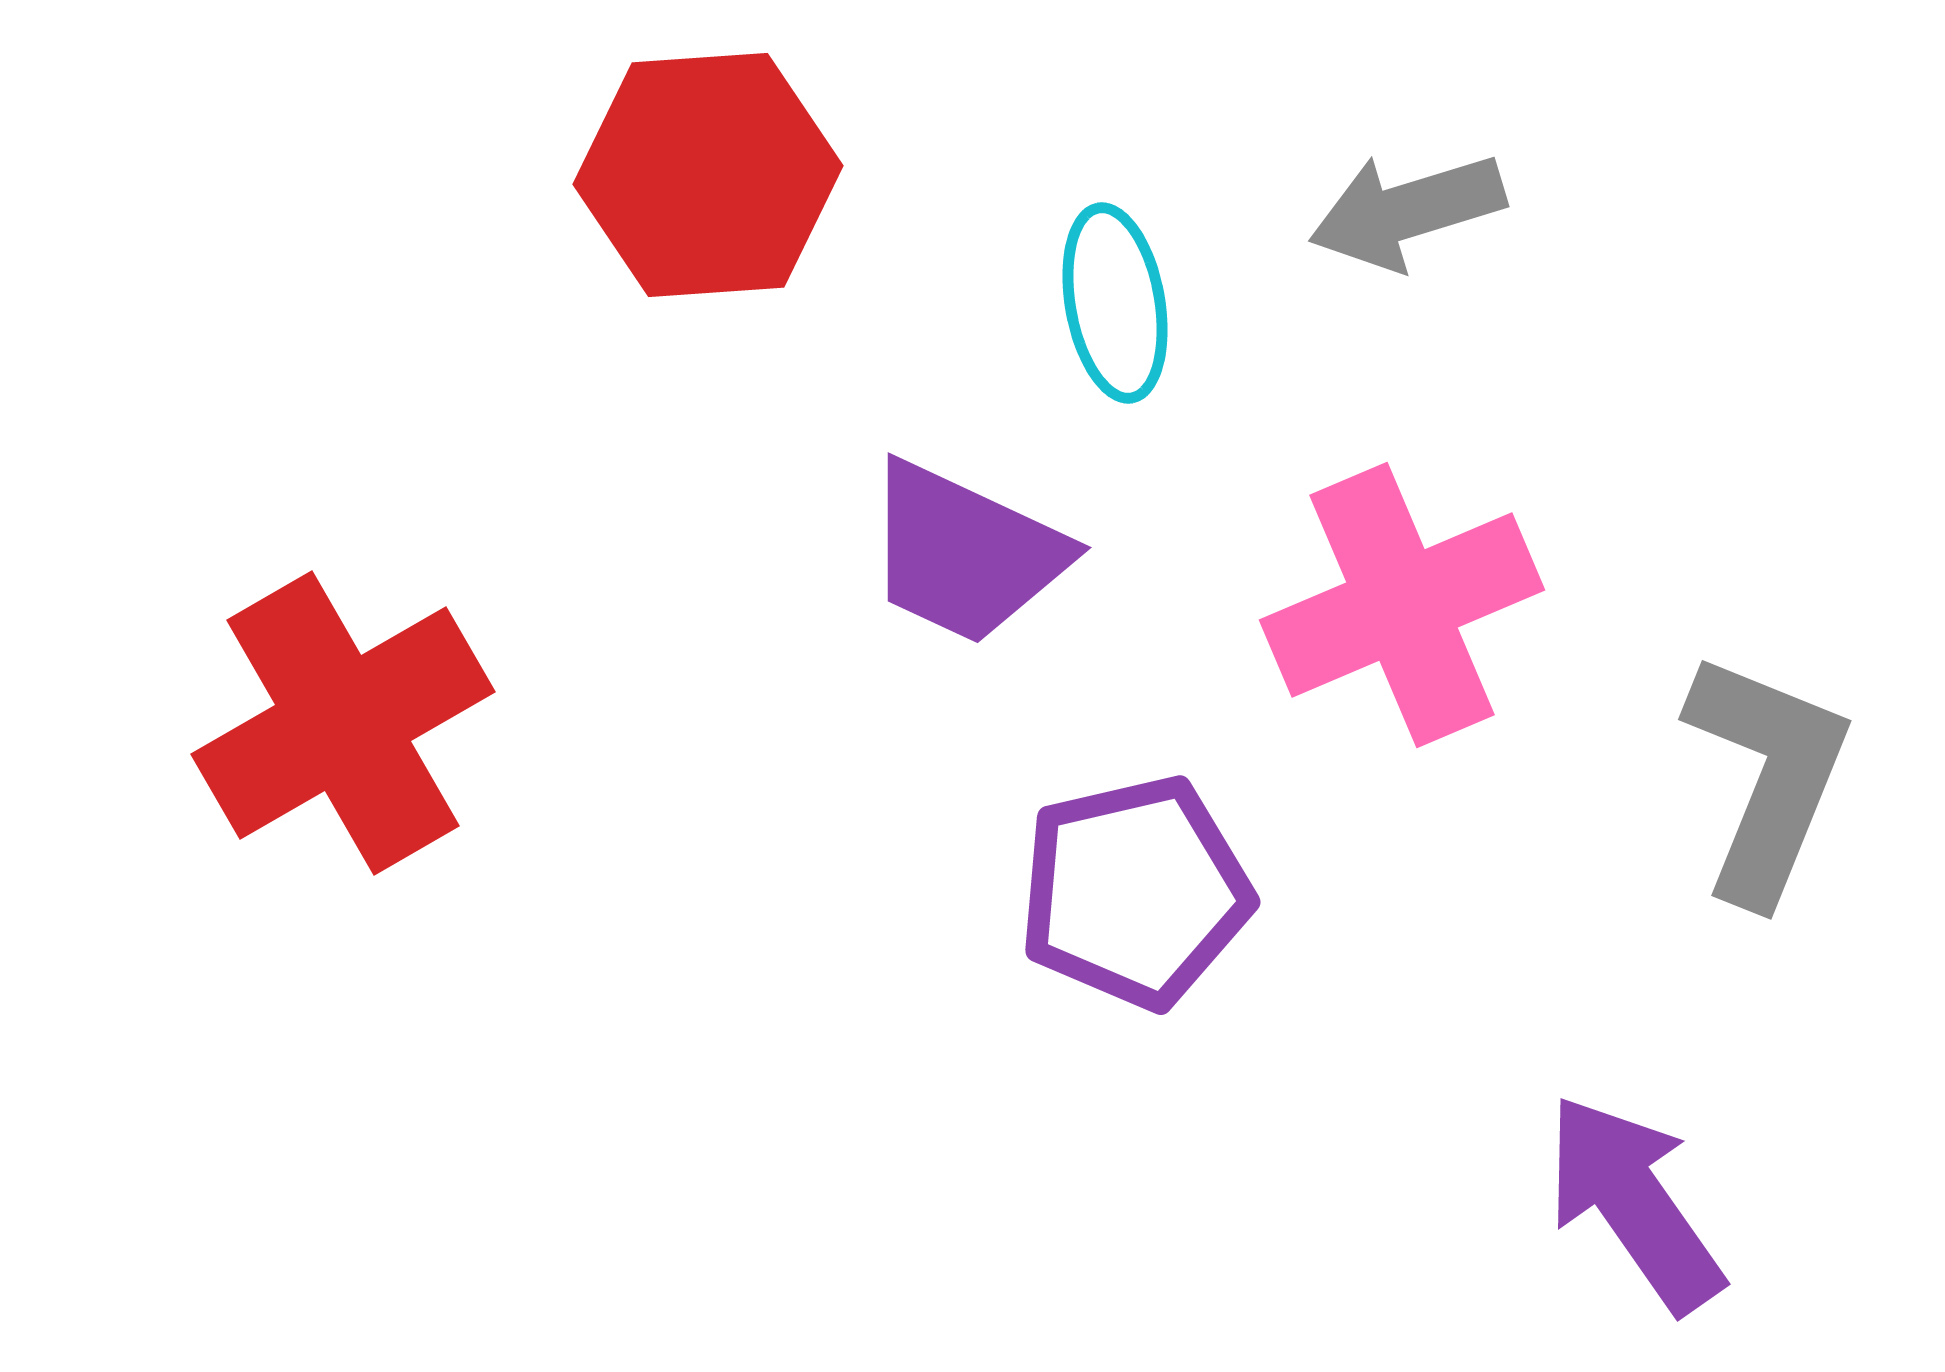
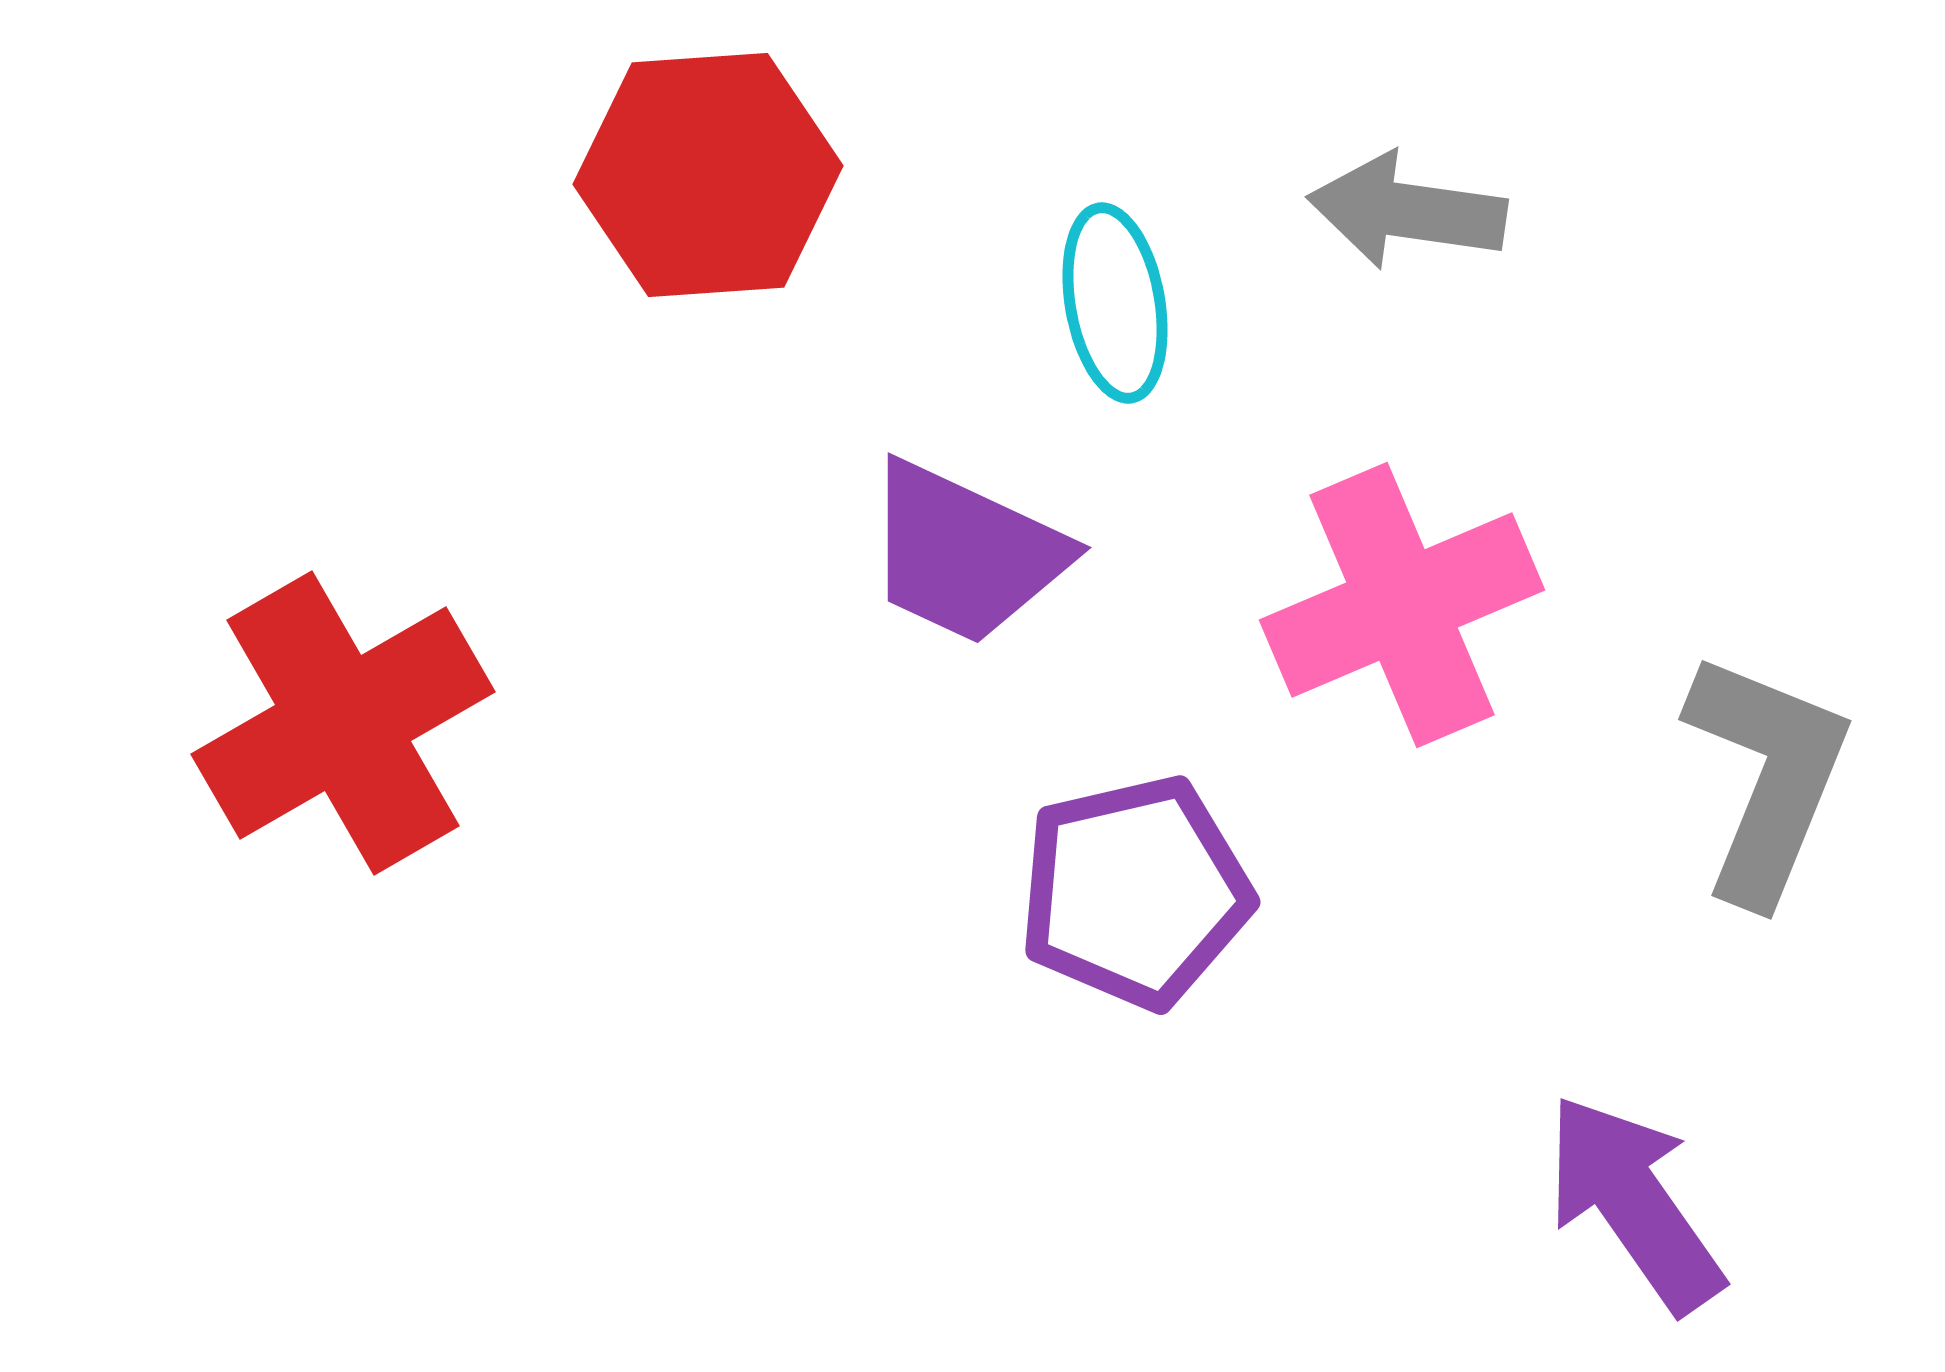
gray arrow: rotated 25 degrees clockwise
